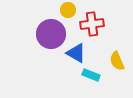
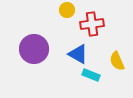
yellow circle: moved 1 px left
purple circle: moved 17 px left, 15 px down
blue triangle: moved 2 px right, 1 px down
